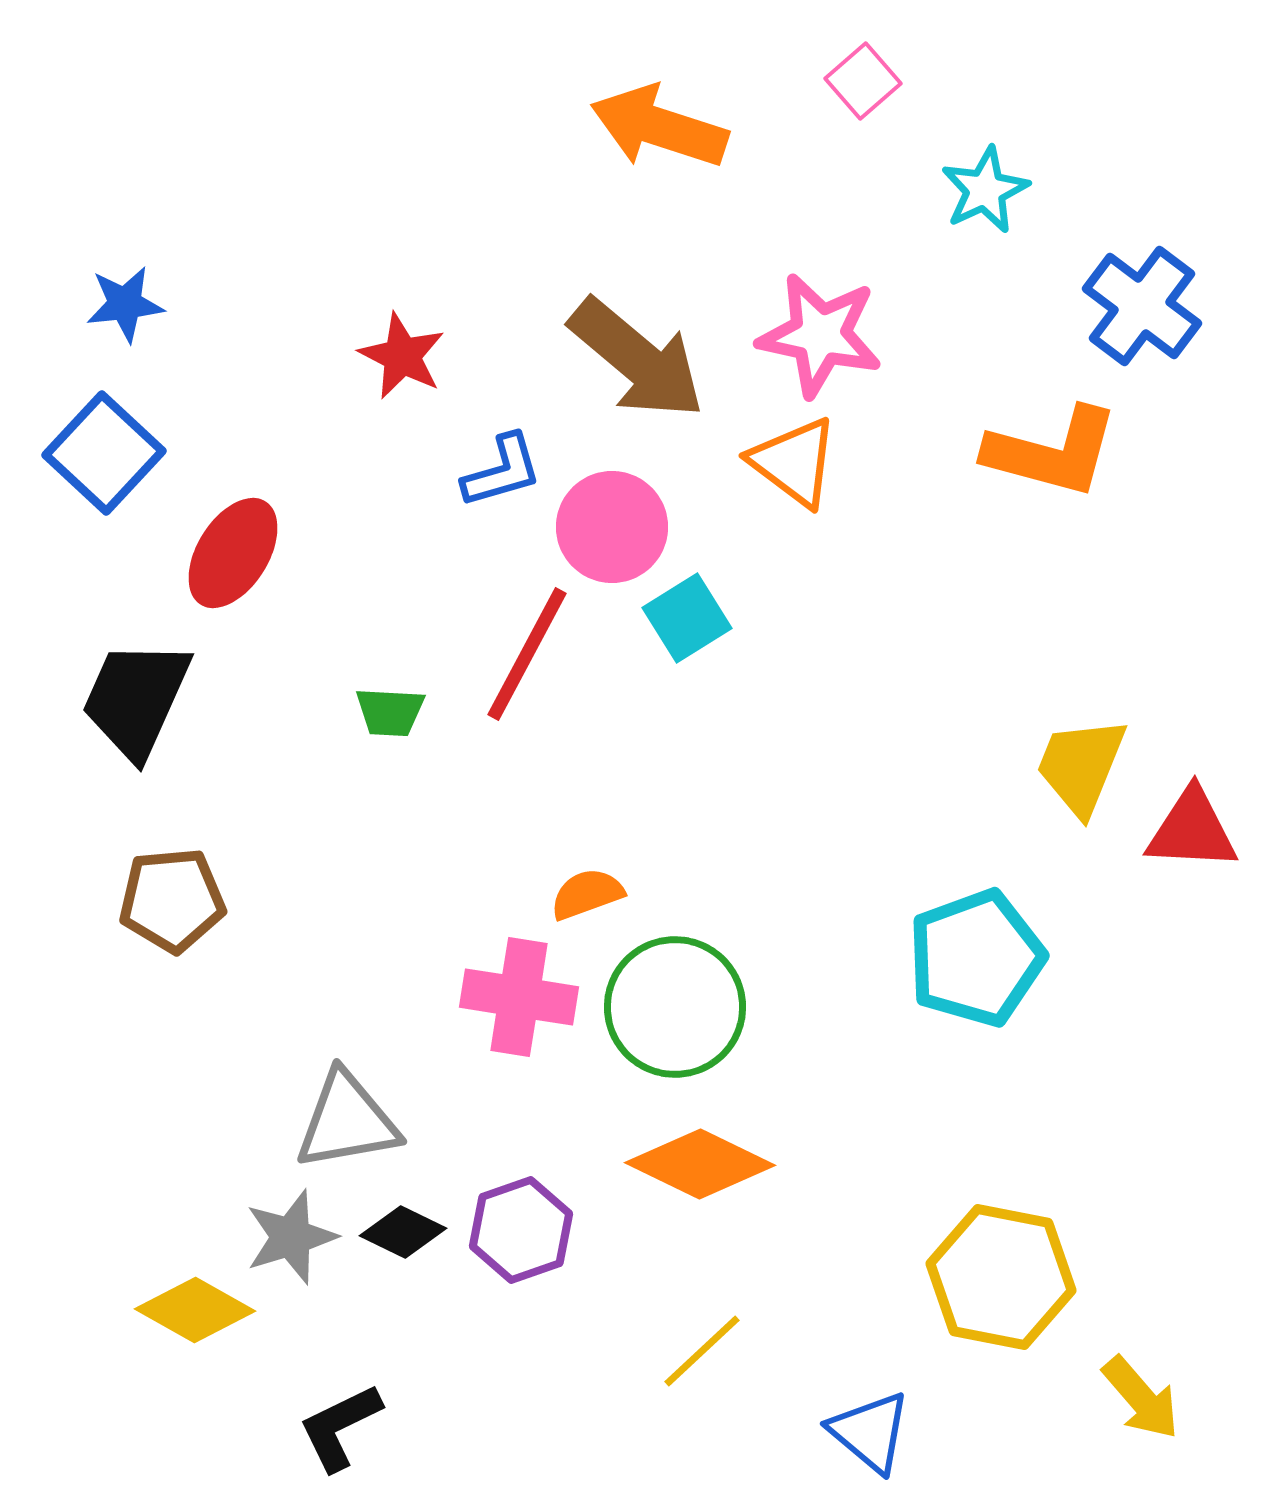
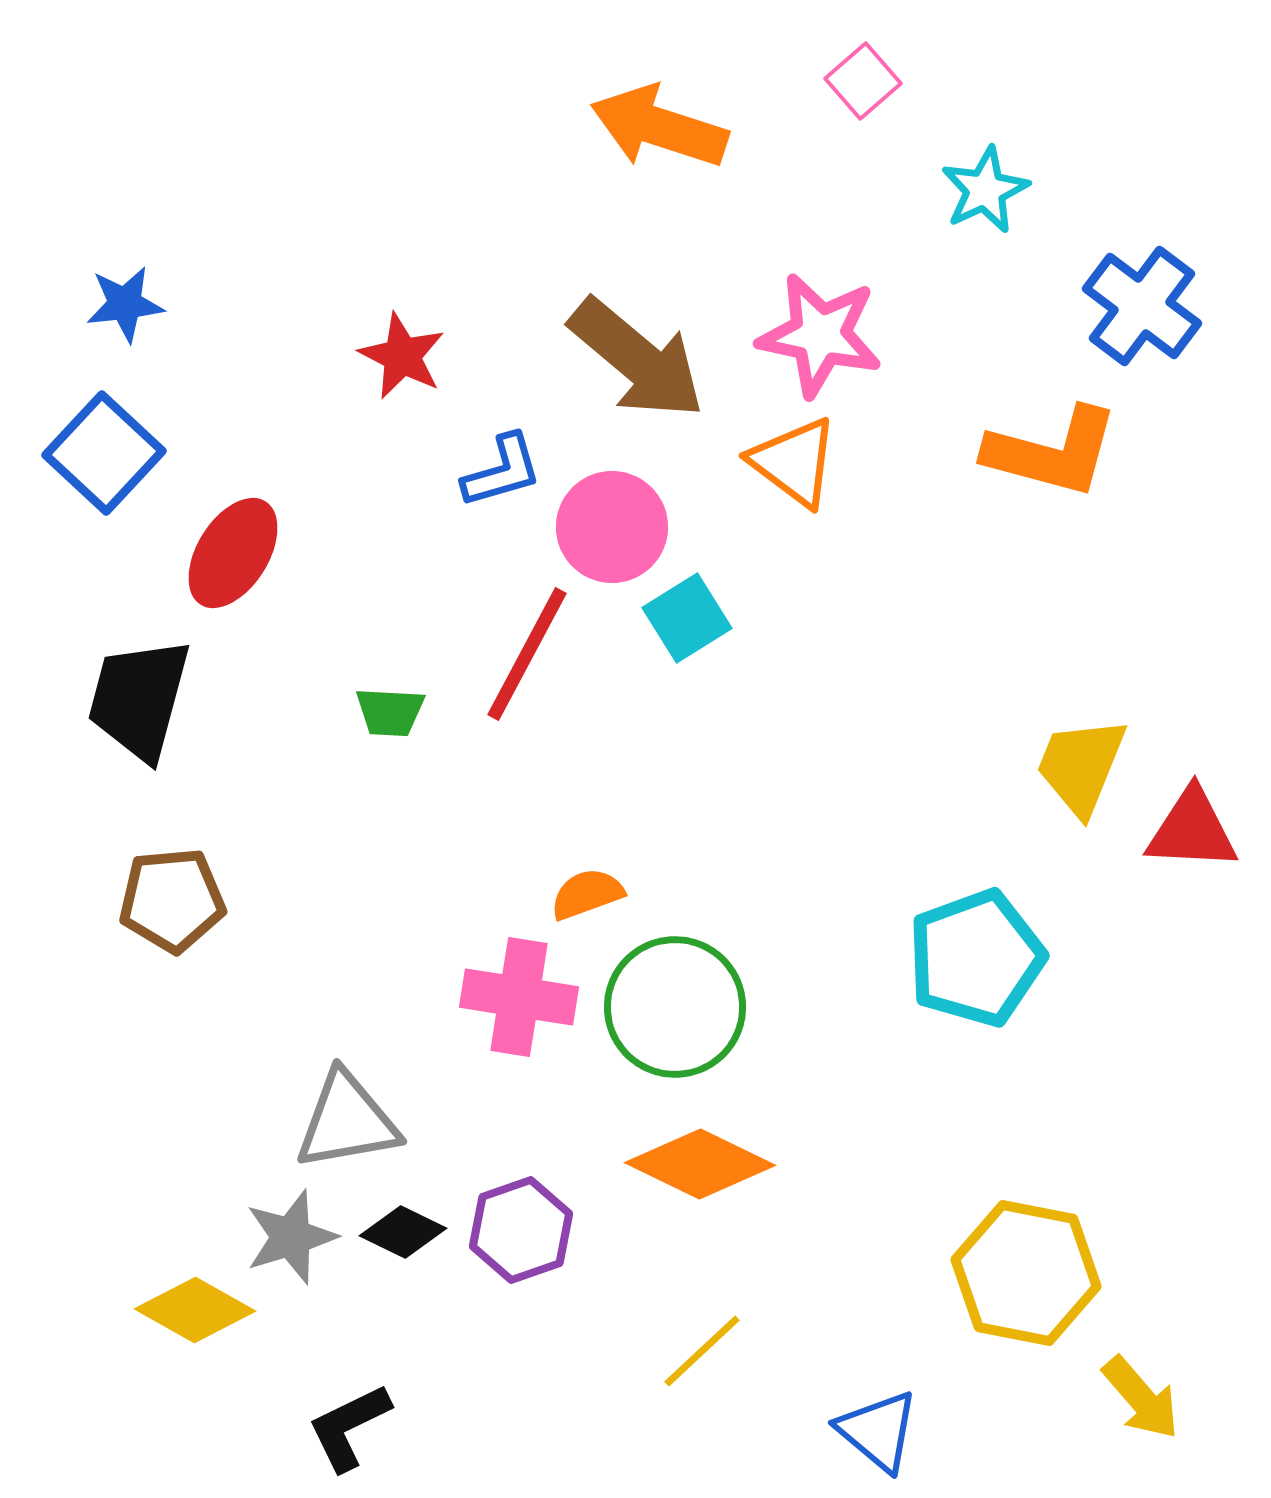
black trapezoid: moved 3 px right; rotated 9 degrees counterclockwise
yellow hexagon: moved 25 px right, 4 px up
black L-shape: moved 9 px right
blue triangle: moved 8 px right, 1 px up
